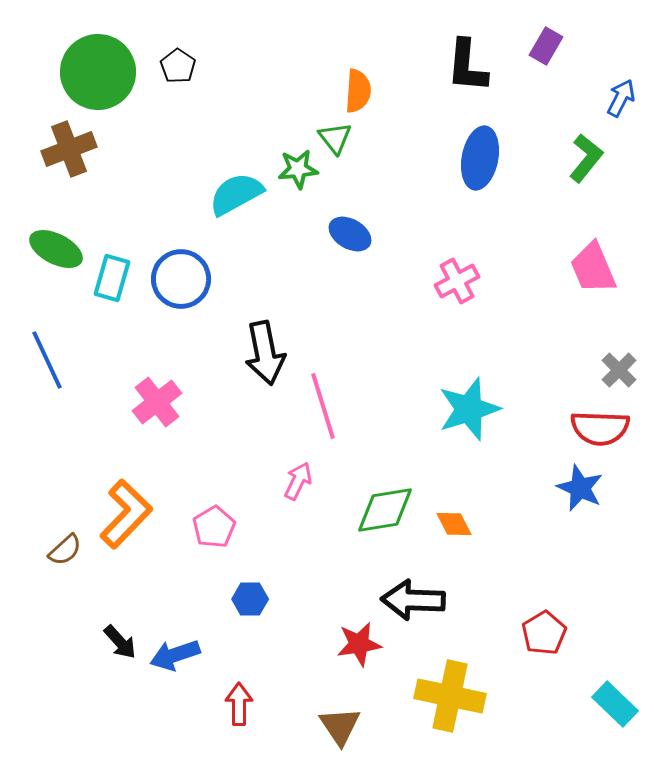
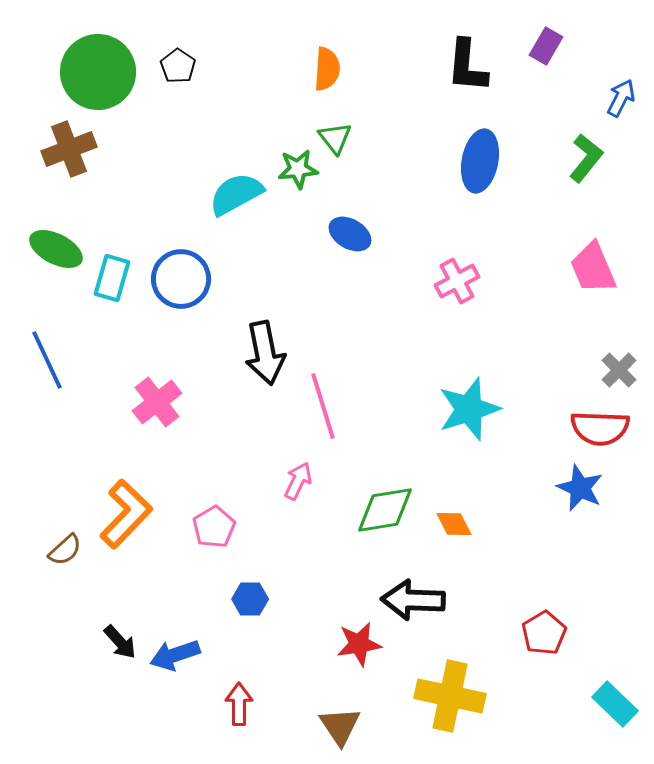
orange semicircle at (358, 91): moved 31 px left, 22 px up
blue ellipse at (480, 158): moved 3 px down
